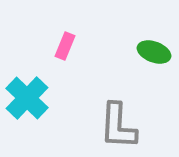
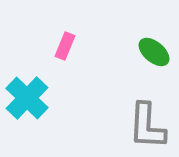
green ellipse: rotated 20 degrees clockwise
gray L-shape: moved 29 px right
